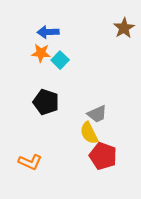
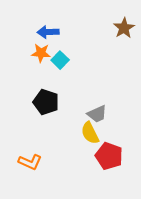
yellow semicircle: moved 1 px right
red pentagon: moved 6 px right
